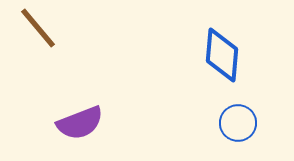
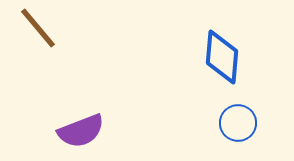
blue diamond: moved 2 px down
purple semicircle: moved 1 px right, 8 px down
